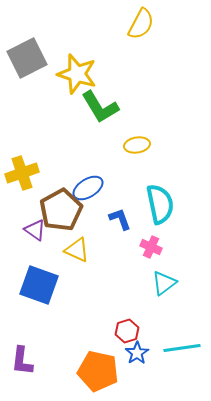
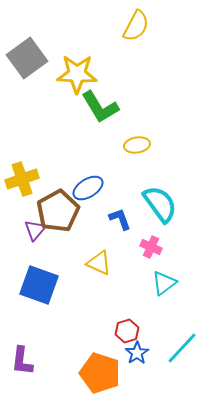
yellow semicircle: moved 5 px left, 2 px down
gray square: rotated 9 degrees counterclockwise
yellow star: rotated 15 degrees counterclockwise
yellow cross: moved 6 px down
cyan semicircle: rotated 24 degrees counterclockwise
brown pentagon: moved 3 px left, 1 px down
purple triangle: rotated 35 degrees clockwise
yellow triangle: moved 22 px right, 13 px down
cyan line: rotated 39 degrees counterclockwise
orange pentagon: moved 2 px right, 2 px down; rotated 6 degrees clockwise
